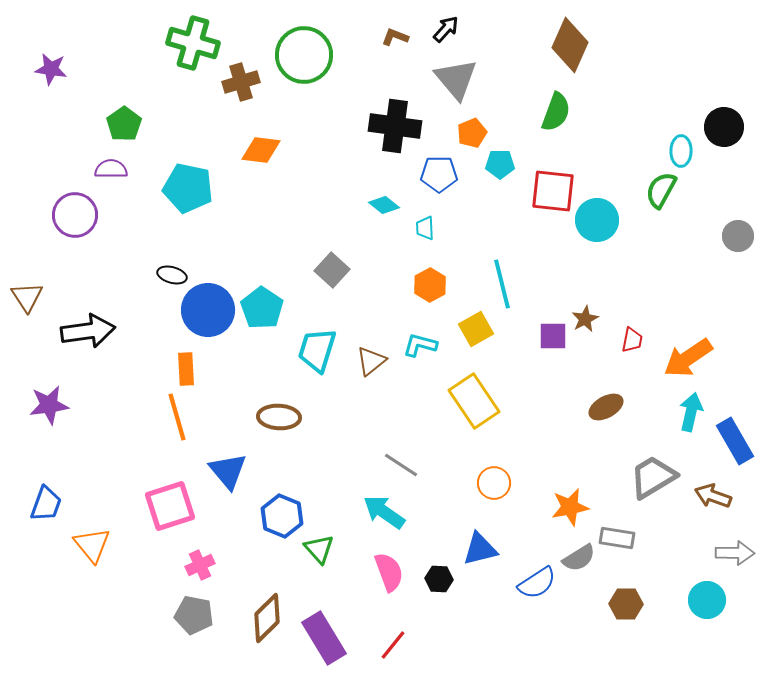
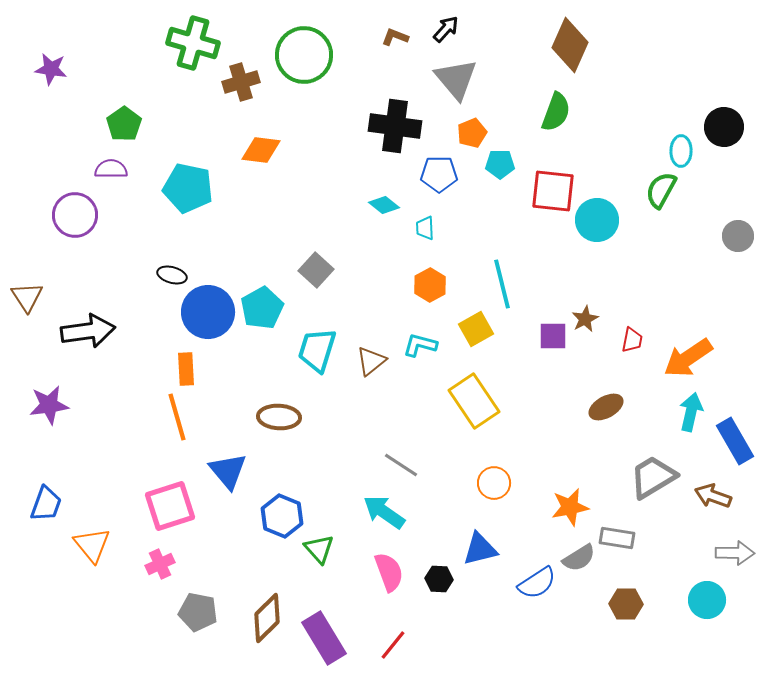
gray square at (332, 270): moved 16 px left
cyan pentagon at (262, 308): rotated 9 degrees clockwise
blue circle at (208, 310): moved 2 px down
pink cross at (200, 565): moved 40 px left, 1 px up
gray pentagon at (194, 615): moved 4 px right, 3 px up
